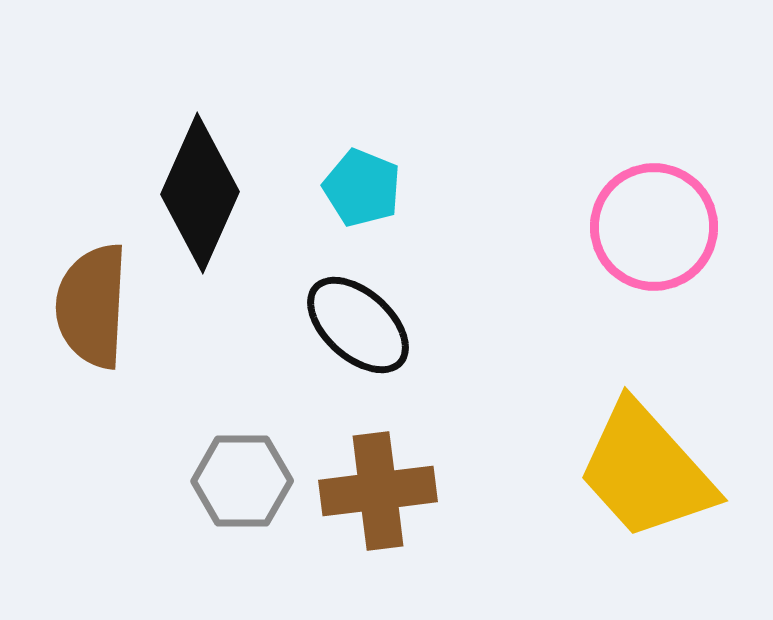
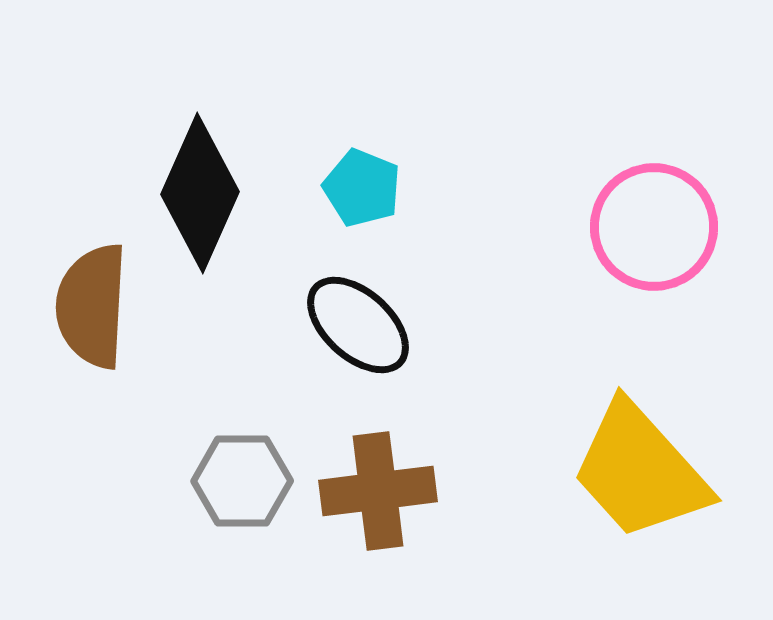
yellow trapezoid: moved 6 px left
